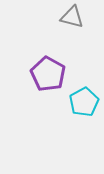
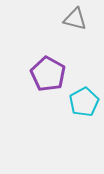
gray triangle: moved 3 px right, 2 px down
